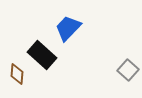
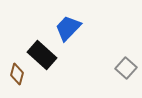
gray square: moved 2 px left, 2 px up
brown diamond: rotated 10 degrees clockwise
